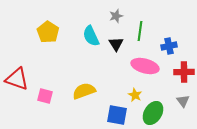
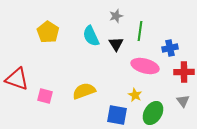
blue cross: moved 1 px right, 2 px down
